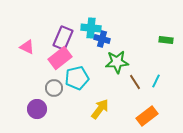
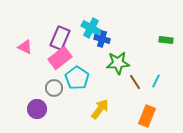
cyan cross: rotated 24 degrees clockwise
purple rectangle: moved 3 px left
pink triangle: moved 2 px left
green star: moved 1 px right, 1 px down
cyan pentagon: rotated 25 degrees counterclockwise
orange rectangle: rotated 30 degrees counterclockwise
